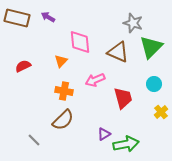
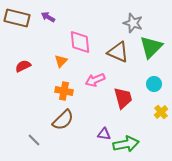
purple triangle: rotated 40 degrees clockwise
